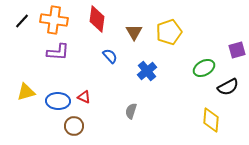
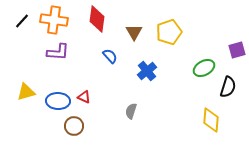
black semicircle: rotated 45 degrees counterclockwise
